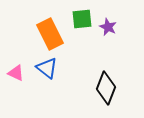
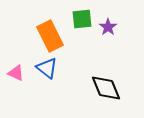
purple star: rotated 12 degrees clockwise
orange rectangle: moved 2 px down
black diamond: rotated 44 degrees counterclockwise
